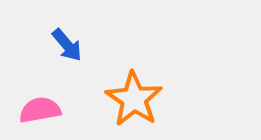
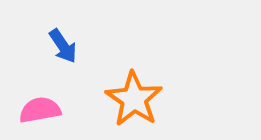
blue arrow: moved 4 px left, 1 px down; rotated 6 degrees clockwise
